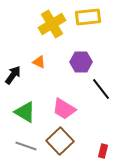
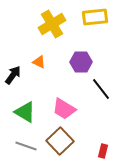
yellow rectangle: moved 7 px right
